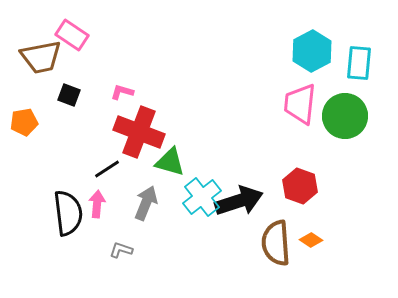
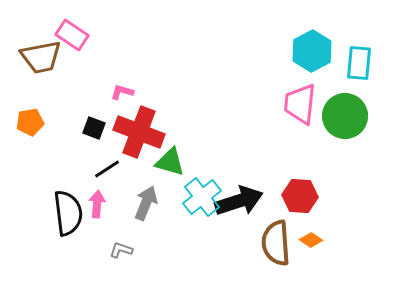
black square: moved 25 px right, 33 px down
orange pentagon: moved 6 px right
red hexagon: moved 10 px down; rotated 16 degrees counterclockwise
